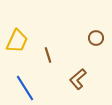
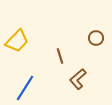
yellow trapezoid: rotated 20 degrees clockwise
brown line: moved 12 px right, 1 px down
blue line: rotated 64 degrees clockwise
